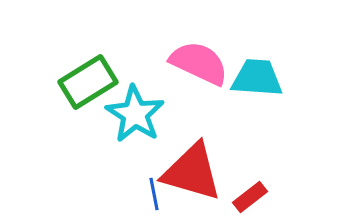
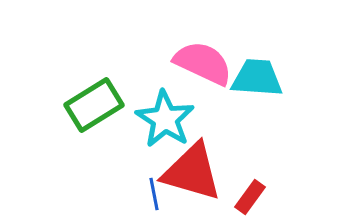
pink semicircle: moved 4 px right
green rectangle: moved 6 px right, 23 px down
cyan star: moved 30 px right, 5 px down
red rectangle: rotated 16 degrees counterclockwise
